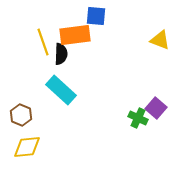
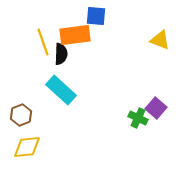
brown hexagon: rotated 15 degrees clockwise
